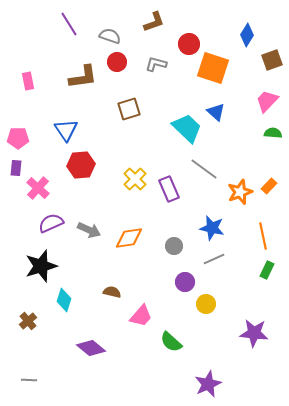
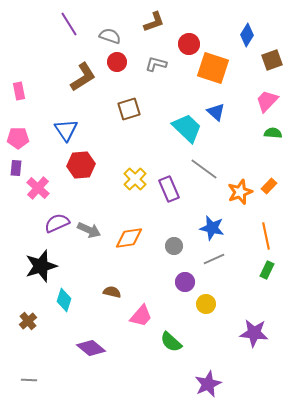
brown L-shape at (83, 77): rotated 24 degrees counterclockwise
pink rectangle at (28, 81): moved 9 px left, 10 px down
purple semicircle at (51, 223): moved 6 px right
orange line at (263, 236): moved 3 px right
